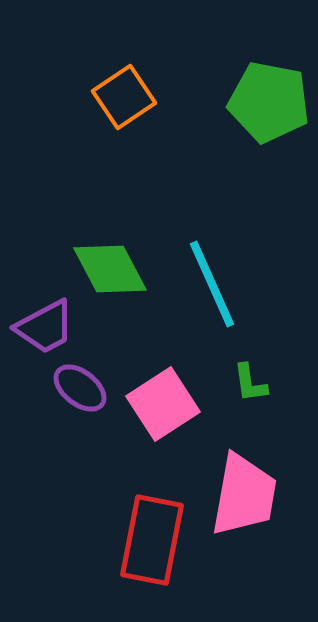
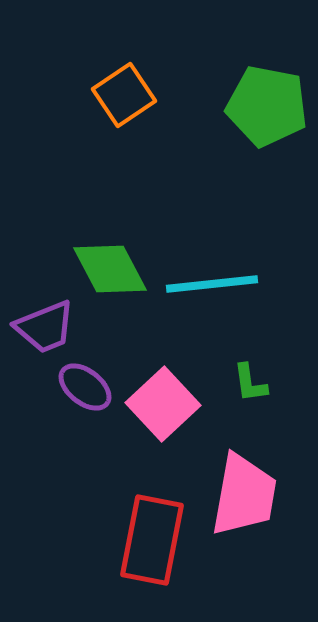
orange square: moved 2 px up
green pentagon: moved 2 px left, 4 px down
cyan line: rotated 72 degrees counterclockwise
purple trapezoid: rotated 6 degrees clockwise
purple ellipse: moved 5 px right, 1 px up
pink square: rotated 10 degrees counterclockwise
